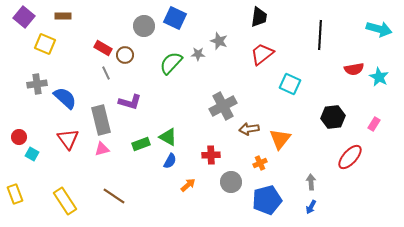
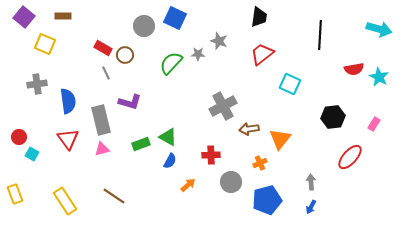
blue semicircle at (65, 98): moved 3 px right, 3 px down; rotated 40 degrees clockwise
